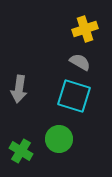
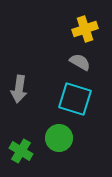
cyan square: moved 1 px right, 3 px down
green circle: moved 1 px up
